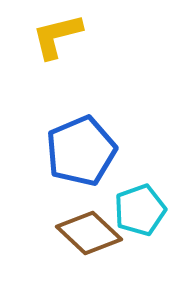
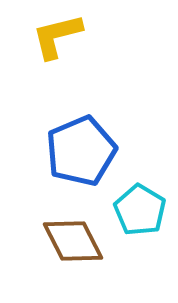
cyan pentagon: rotated 21 degrees counterclockwise
brown diamond: moved 16 px left, 8 px down; rotated 20 degrees clockwise
